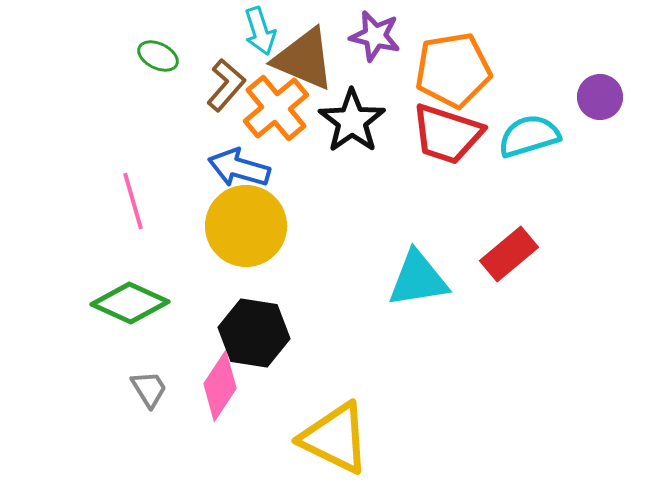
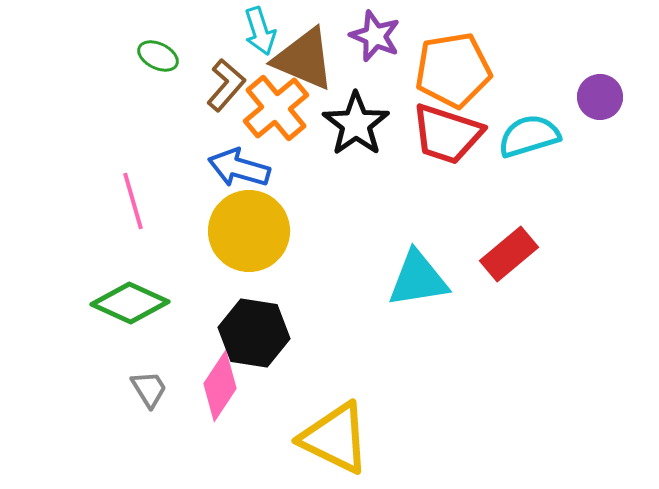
purple star: rotated 9 degrees clockwise
black star: moved 4 px right, 3 px down
yellow circle: moved 3 px right, 5 px down
